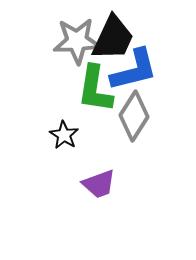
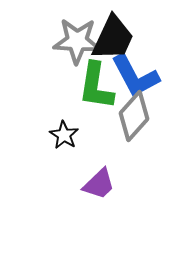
gray star: rotated 6 degrees clockwise
blue L-shape: moved 1 px right, 6 px down; rotated 76 degrees clockwise
green L-shape: moved 1 px right, 3 px up
gray diamond: rotated 9 degrees clockwise
purple trapezoid: rotated 24 degrees counterclockwise
